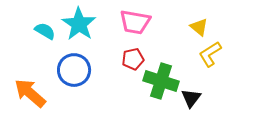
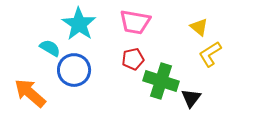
cyan semicircle: moved 5 px right, 17 px down
